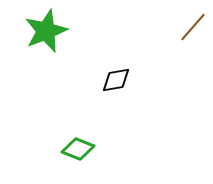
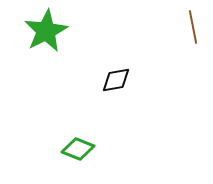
brown line: rotated 52 degrees counterclockwise
green star: rotated 6 degrees counterclockwise
